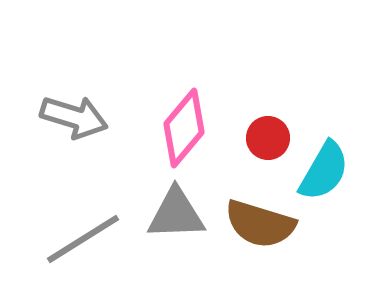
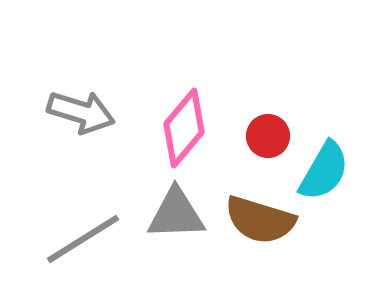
gray arrow: moved 7 px right, 5 px up
red circle: moved 2 px up
brown semicircle: moved 4 px up
